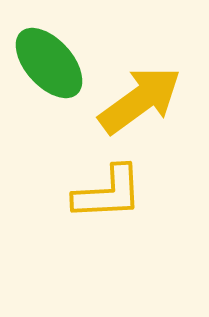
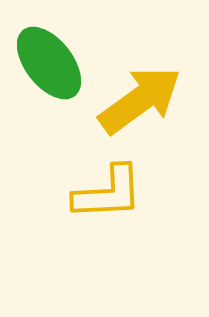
green ellipse: rotated 4 degrees clockwise
